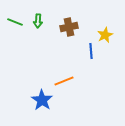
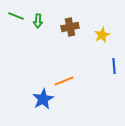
green line: moved 1 px right, 6 px up
brown cross: moved 1 px right
yellow star: moved 3 px left
blue line: moved 23 px right, 15 px down
blue star: moved 1 px right, 1 px up; rotated 10 degrees clockwise
